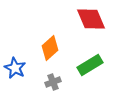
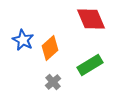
blue star: moved 8 px right, 28 px up
gray cross: rotated 21 degrees counterclockwise
